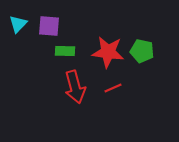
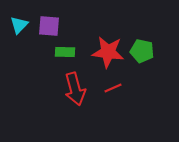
cyan triangle: moved 1 px right, 1 px down
green rectangle: moved 1 px down
red arrow: moved 2 px down
